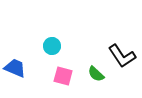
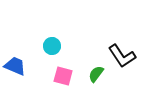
blue trapezoid: moved 2 px up
green semicircle: rotated 84 degrees clockwise
